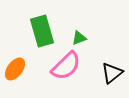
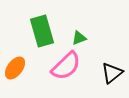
orange ellipse: moved 1 px up
